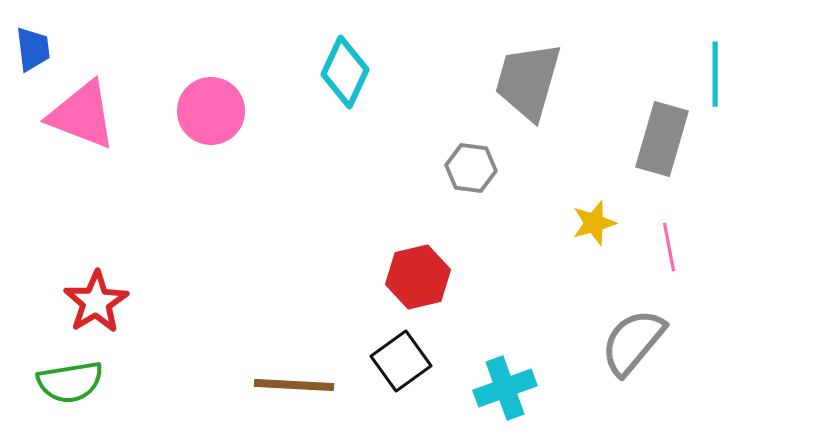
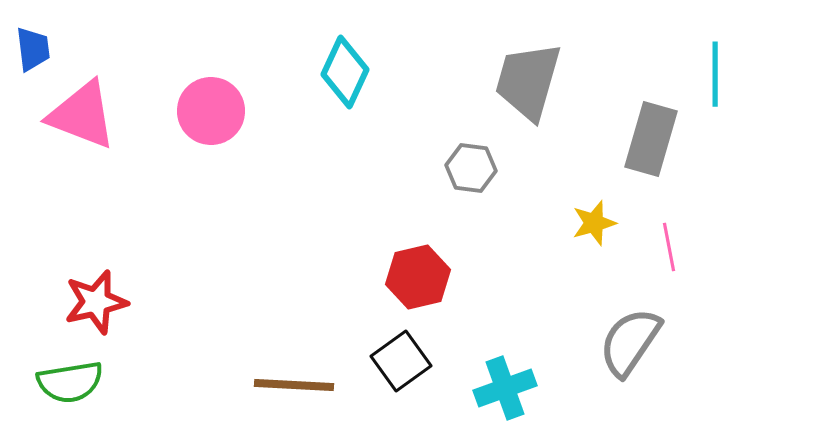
gray rectangle: moved 11 px left
red star: rotated 18 degrees clockwise
gray semicircle: moved 3 px left; rotated 6 degrees counterclockwise
